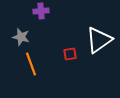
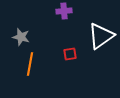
purple cross: moved 23 px right
white triangle: moved 2 px right, 4 px up
orange line: moved 1 px left; rotated 30 degrees clockwise
